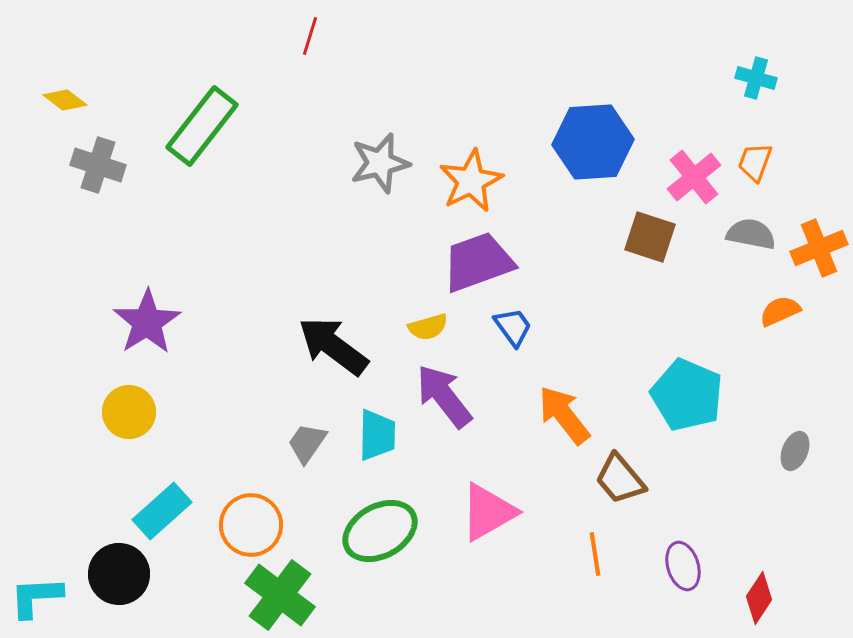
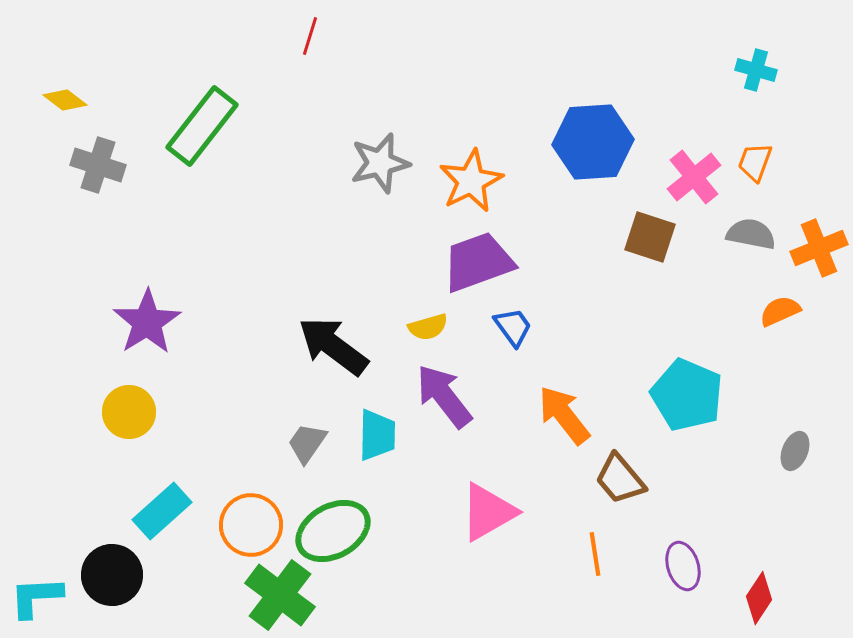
cyan cross: moved 8 px up
green ellipse: moved 47 px left
black circle: moved 7 px left, 1 px down
